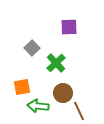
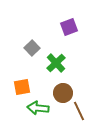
purple square: rotated 18 degrees counterclockwise
green arrow: moved 2 px down
